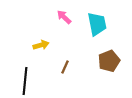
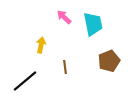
cyan trapezoid: moved 4 px left
yellow arrow: rotated 63 degrees counterclockwise
brown line: rotated 32 degrees counterclockwise
black line: rotated 44 degrees clockwise
